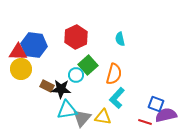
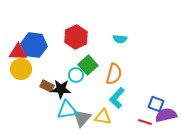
cyan semicircle: rotated 72 degrees counterclockwise
